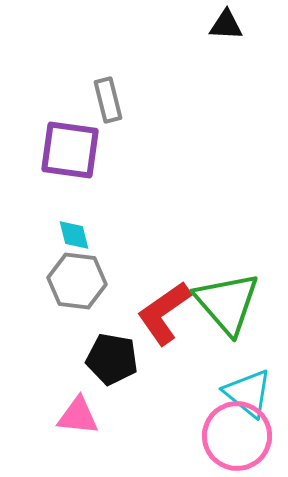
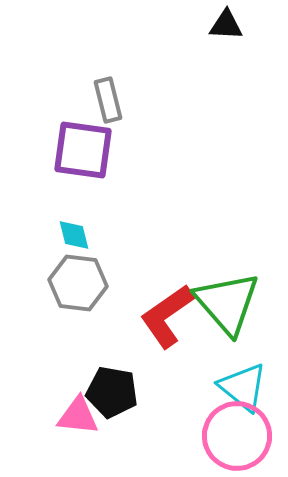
purple square: moved 13 px right
gray hexagon: moved 1 px right, 2 px down
red L-shape: moved 3 px right, 3 px down
black pentagon: moved 33 px down
cyan triangle: moved 5 px left, 6 px up
